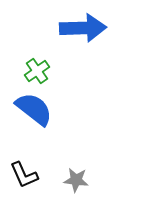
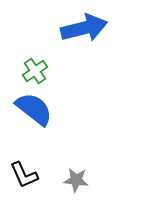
blue arrow: moved 1 px right; rotated 12 degrees counterclockwise
green cross: moved 2 px left
